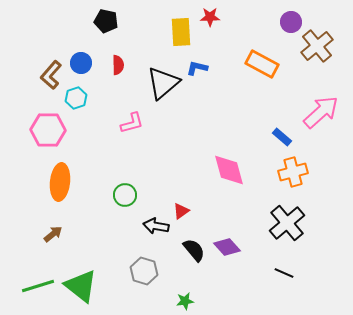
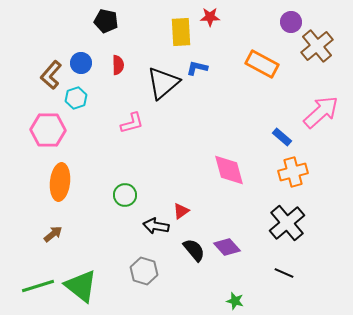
green star: moved 50 px right; rotated 24 degrees clockwise
